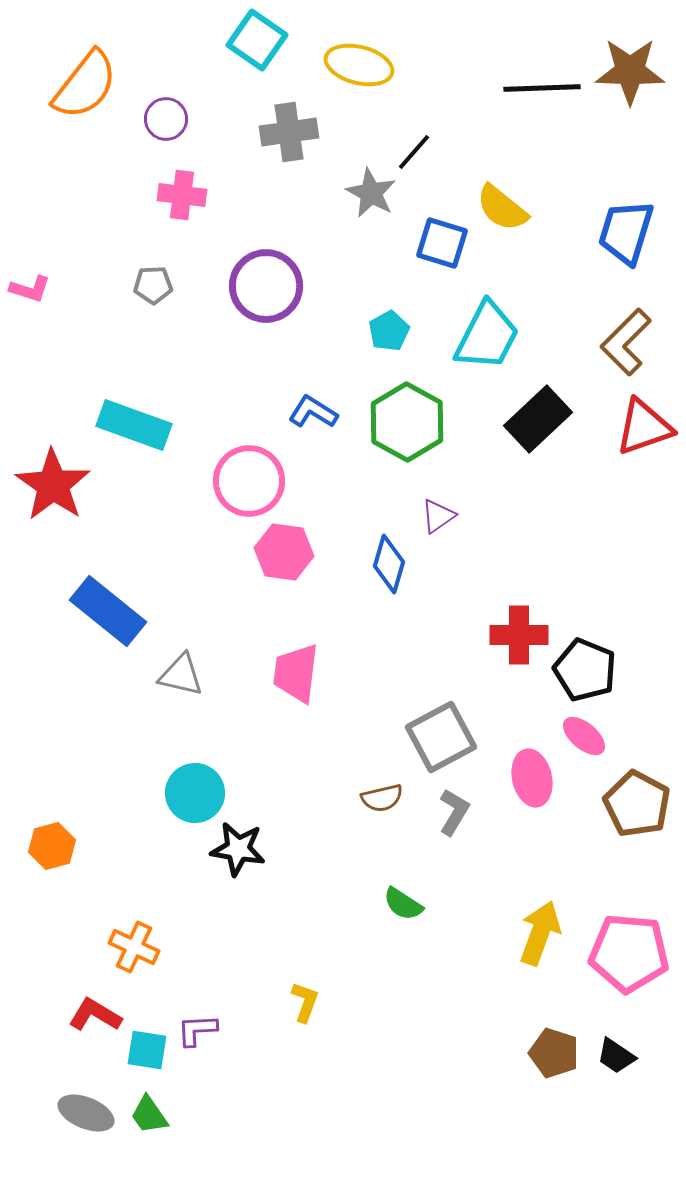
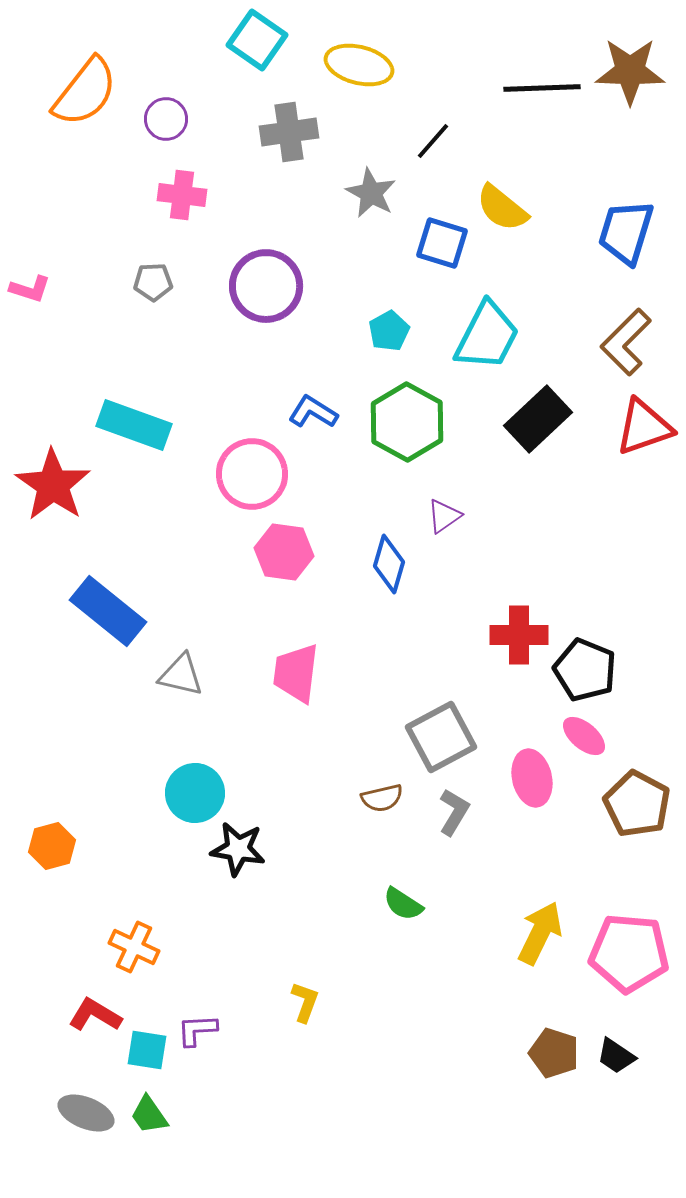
orange semicircle at (85, 85): moved 7 px down
black line at (414, 152): moved 19 px right, 11 px up
gray pentagon at (153, 285): moved 3 px up
pink circle at (249, 481): moved 3 px right, 7 px up
purple triangle at (438, 516): moved 6 px right
yellow arrow at (540, 933): rotated 6 degrees clockwise
